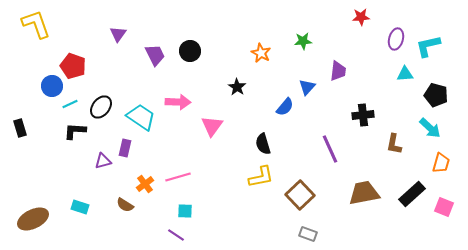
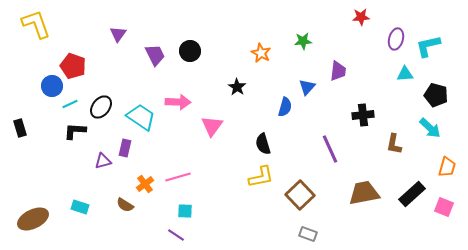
blue semicircle at (285, 107): rotated 24 degrees counterclockwise
orange trapezoid at (441, 163): moved 6 px right, 4 px down
